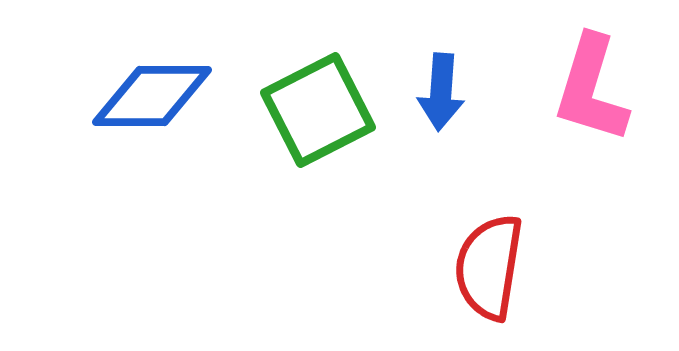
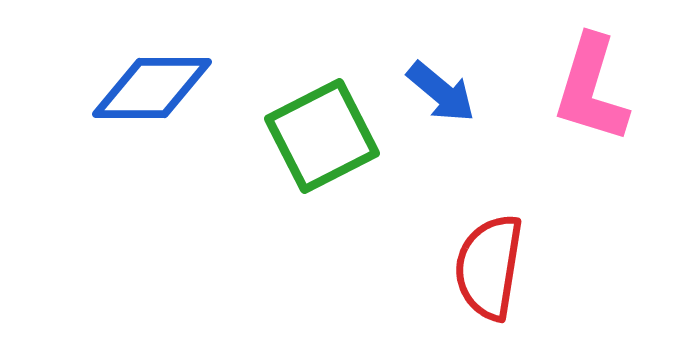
blue arrow: rotated 54 degrees counterclockwise
blue diamond: moved 8 px up
green square: moved 4 px right, 26 px down
